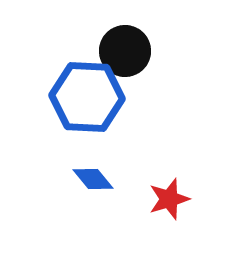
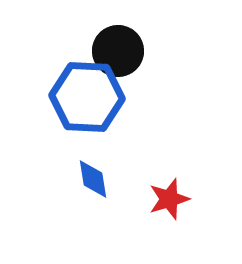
black circle: moved 7 px left
blue diamond: rotated 30 degrees clockwise
